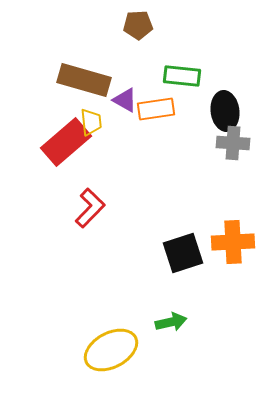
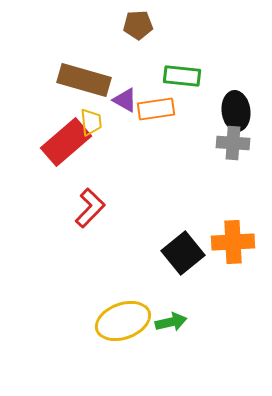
black ellipse: moved 11 px right
black square: rotated 21 degrees counterclockwise
yellow ellipse: moved 12 px right, 29 px up; rotated 8 degrees clockwise
